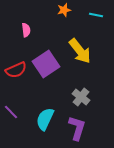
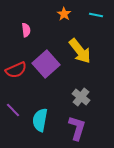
orange star: moved 4 px down; rotated 24 degrees counterclockwise
purple square: rotated 8 degrees counterclockwise
purple line: moved 2 px right, 2 px up
cyan semicircle: moved 5 px left, 1 px down; rotated 15 degrees counterclockwise
